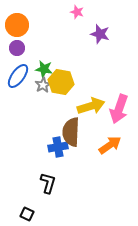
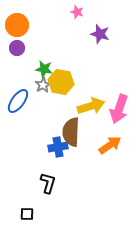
blue ellipse: moved 25 px down
black square: rotated 24 degrees counterclockwise
